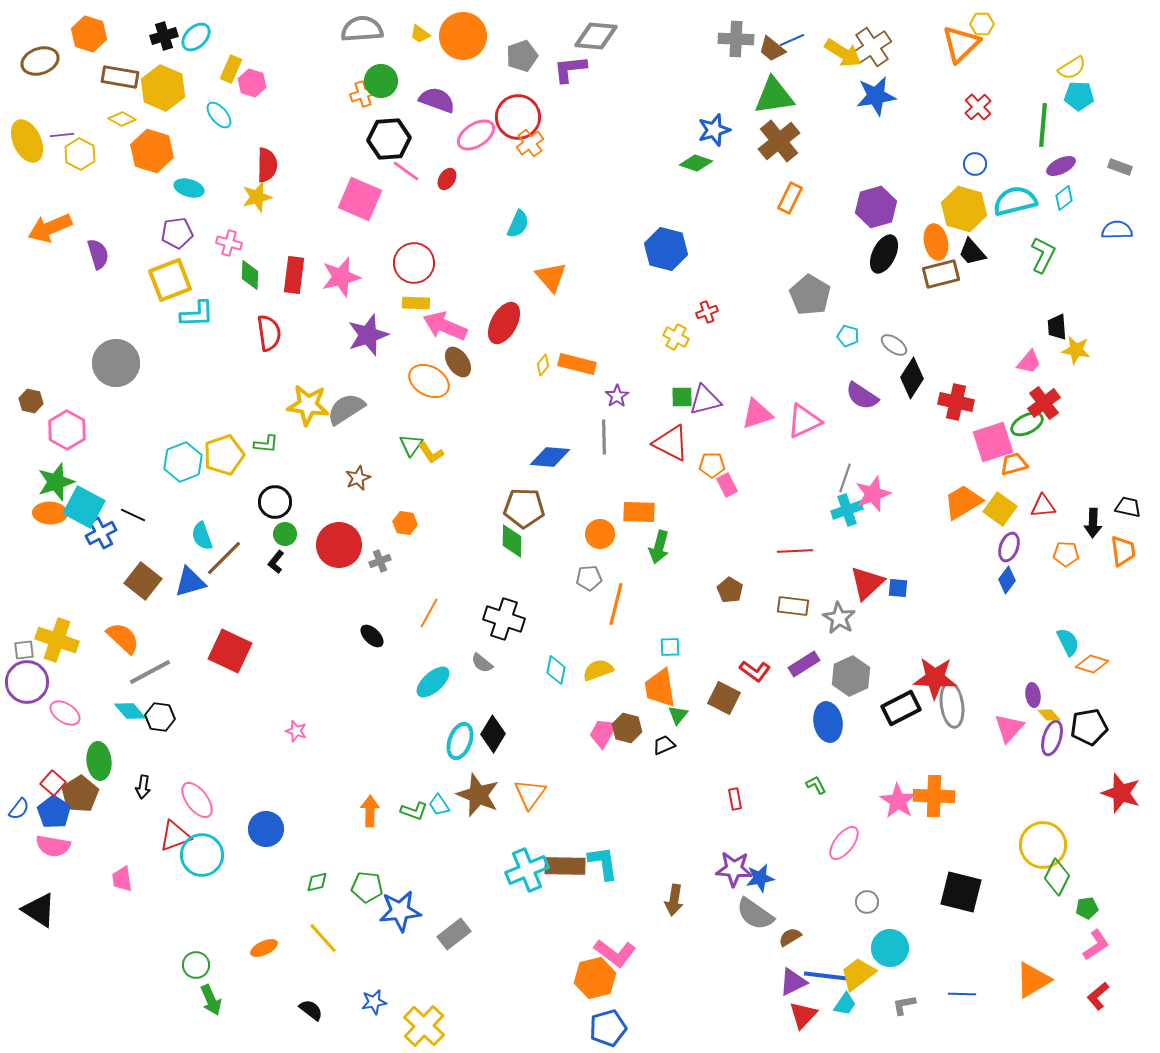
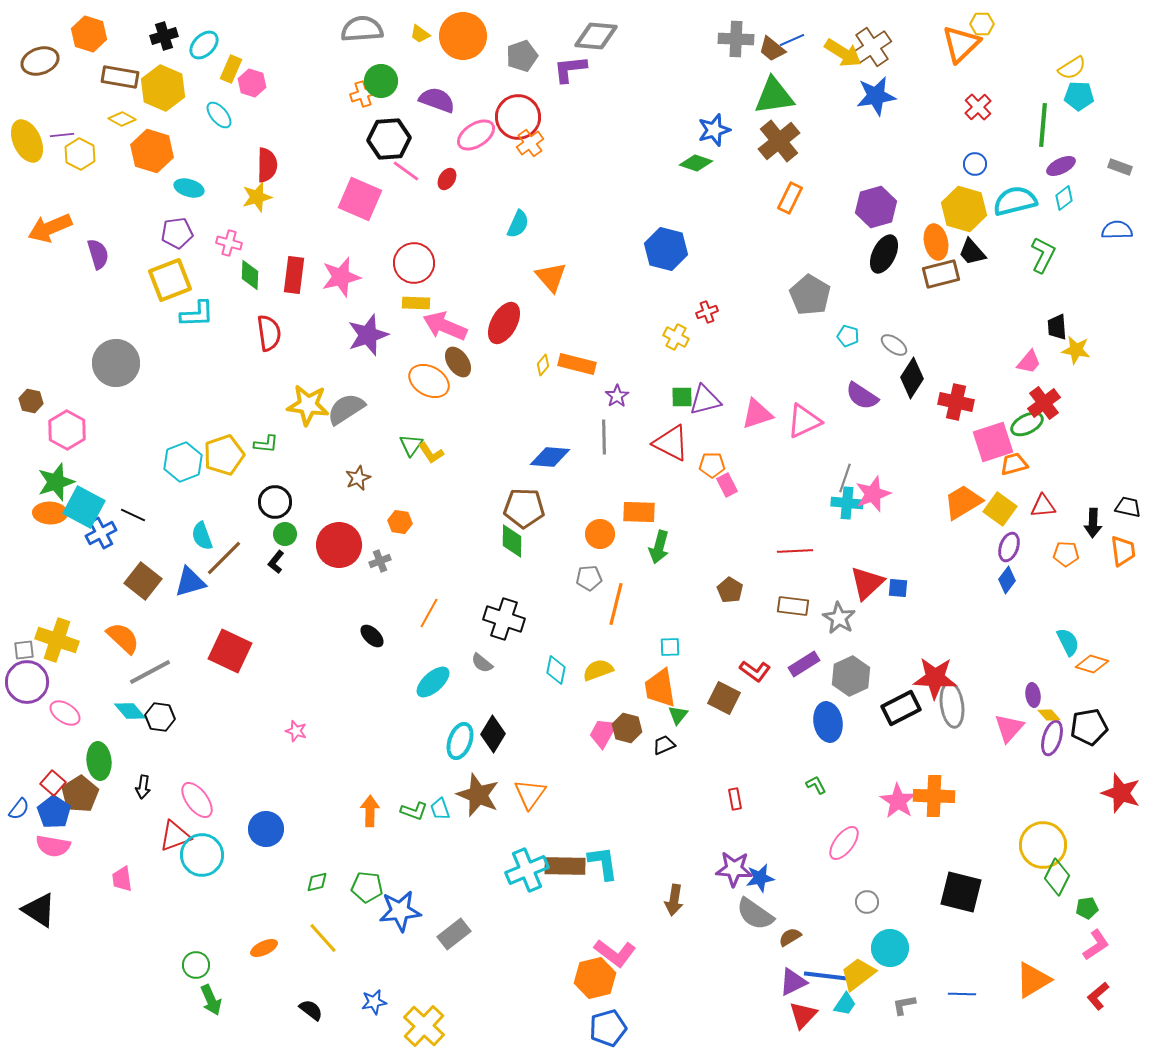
cyan ellipse at (196, 37): moved 8 px right, 8 px down
cyan cross at (847, 510): moved 7 px up; rotated 24 degrees clockwise
orange hexagon at (405, 523): moved 5 px left, 1 px up
cyan trapezoid at (439, 805): moved 1 px right, 4 px down; rotated 15 degrees clockwise
